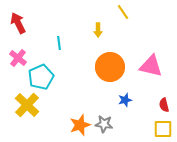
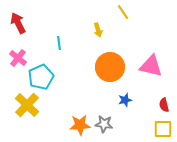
yellow arrow: rotated 16 degrees counterclockwise
orange star: rotated 15 degrees clockwise
